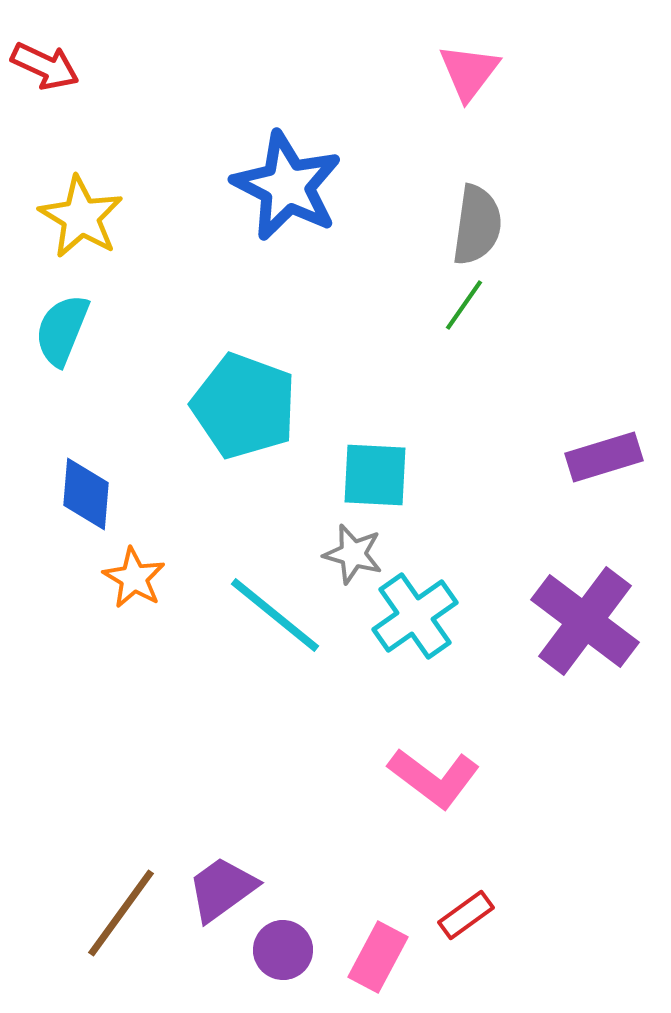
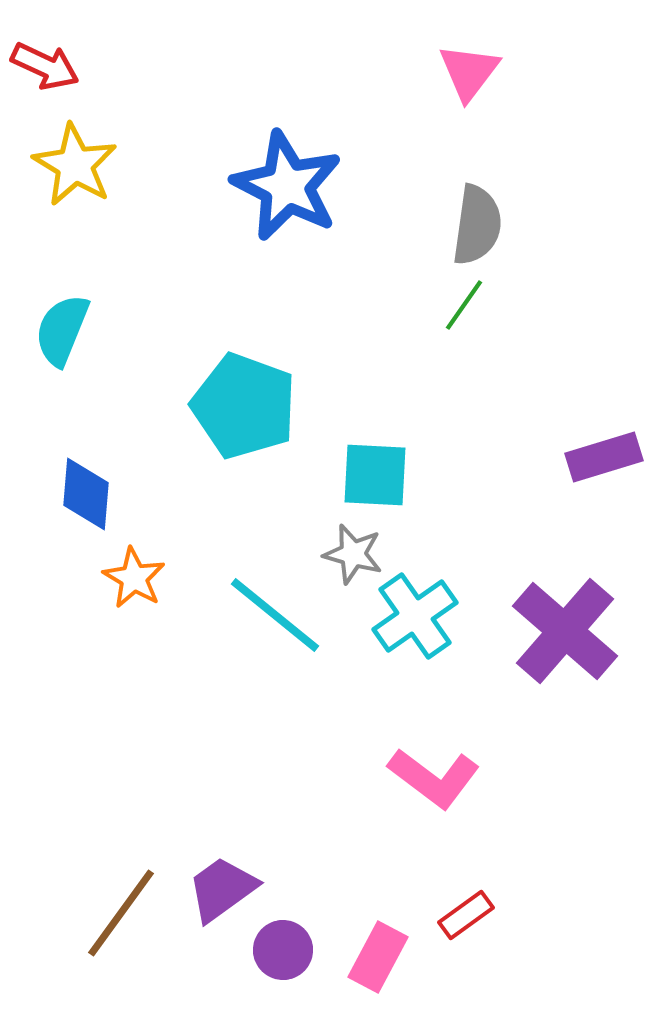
yellow star: moved 6 px left, 52 px up
purple cross: moved 20 px left, 10 px down; rotated 4 degrees clockwise
